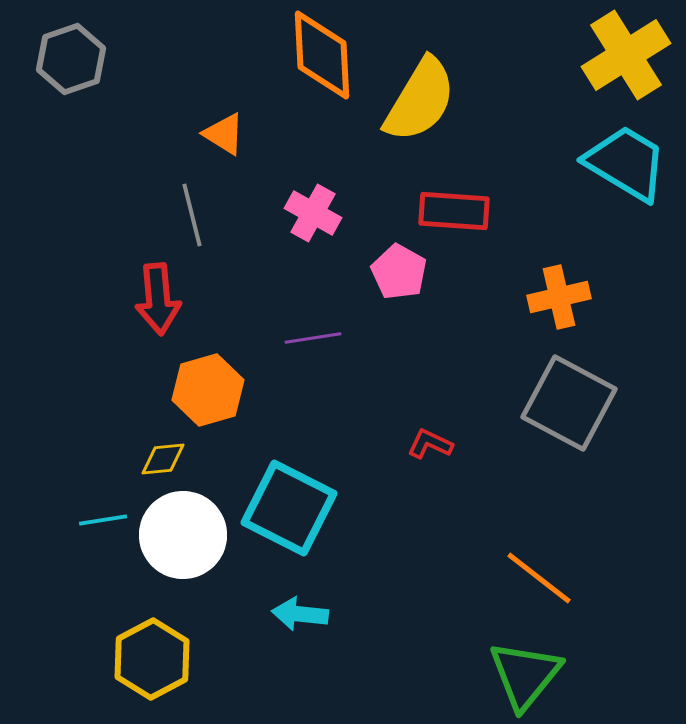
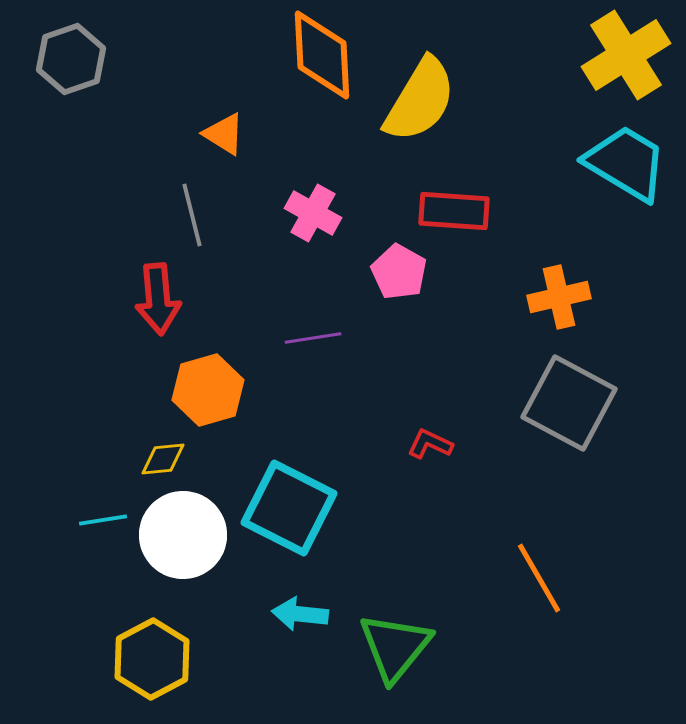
orange line: rotated 22 degrees clockwise
green triangle: moved 130 px left, 28 px up
